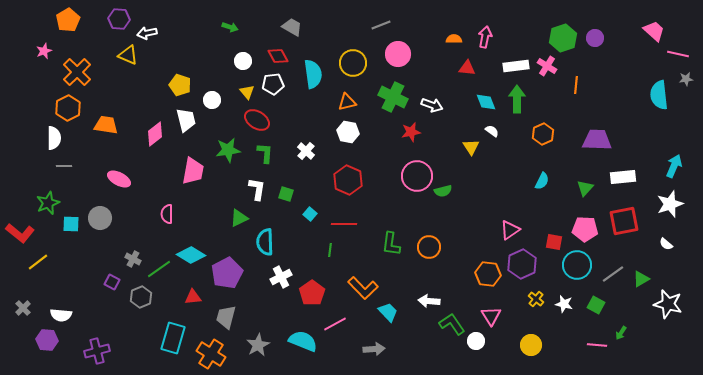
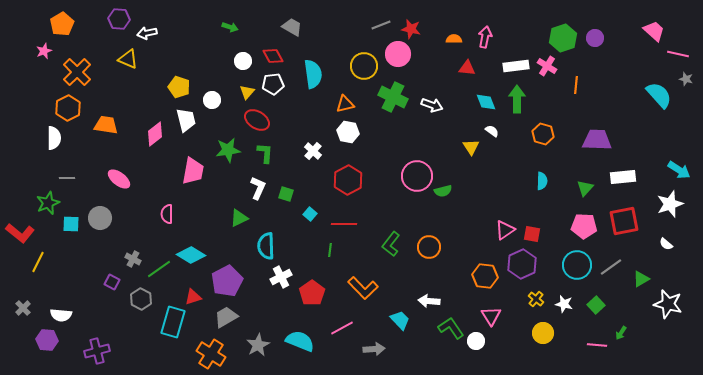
orange pentagon at (68, 20): moved 6 px left, 4 px down
yellow triangle at (128, 55): moved 4 px down
red diamond at (278, 56): moved 5 px left
yellow circle at (353, 63): moved 11 px right, 3 px down
gray star at (686, 79): rotated 24 degrees clockwise
yellow pentagon at (180, 85): moved 1 px left, 2 px down
yellow triangle at (247, 92): rotated 21 degrees clockwise
cyan semicircle at (659, 95): rotated 144 degrees clockwise
orange triangle at (347, 102): moved 2 px left, 2 px down
red star at (411, 132): moved 103 px up; rotated 24 degrees clockwise
orange hexagon at (543, 134): rotated 20 degrees counterclockwise
white cross at (306, 151): moved 7 px right
gray line at (64, 166): moved 3 px right, 12 px down
cyan arrow at (674, 166): moved 5 px right, 4 px down; rotated 100 degrees clockwise
pink ellipse at (119, 179): rotated 10 degrees clockwise
red hexagon at (348, 180): rotated 8 degrees clockwise
cyan semicircle at (542, 181): rotated 24 degrees counterclockwise
white L-shape at (257, 189): moved 1 px right, 1 px up; rotated 15 degrees clockwise
pink pentagon at (585, 229): moved 1 px left, 3 px up
pink triangle at (510, 230): moved 5 px left
cyan semicircle at (265, 242): moved 1 px right, 4 px down
red square at (554, 242): moved 22 px left, 8 px up
green L-shape at (391, 244): rotated 30 degrees clockwise
yellow line at (38, 262): rotated 25 degrees counterclockwise
purple pentagon at (227, 273): moved 8 px down
orange hexagon at (488, 274): moved 3 px left, 2 px down
gray line at (613, 274): moved 2 px left, 7 px up
gray hexagon at (141, 297): moved 2 px down; rotated 10 degrees counterclockwise
red triangle at (193, 297): rotated 12 degrees counterclockwise
green square at (596, 305): rotated 18 degrees clockwise
cyan trapezoid at (388, 312): moved 12 px right, 8 px down
gray trapezoid at (226, 317): rotated 45 degrees clockwise
pink line at (335, 324): moved 7 px right, 4 px down
green L-shape at (452, 324): moved 1 px left, 4 px down
cyan rectangle at (173, 338): moved 16 px up
cyan semicircle at (303, 341): moved 3 px left
yellow circle at (531, 345): moved 12 px right, 12 px up
